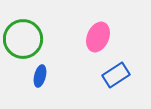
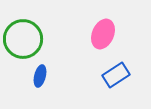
pink ellipse: moved 5 px right, 3 px up
